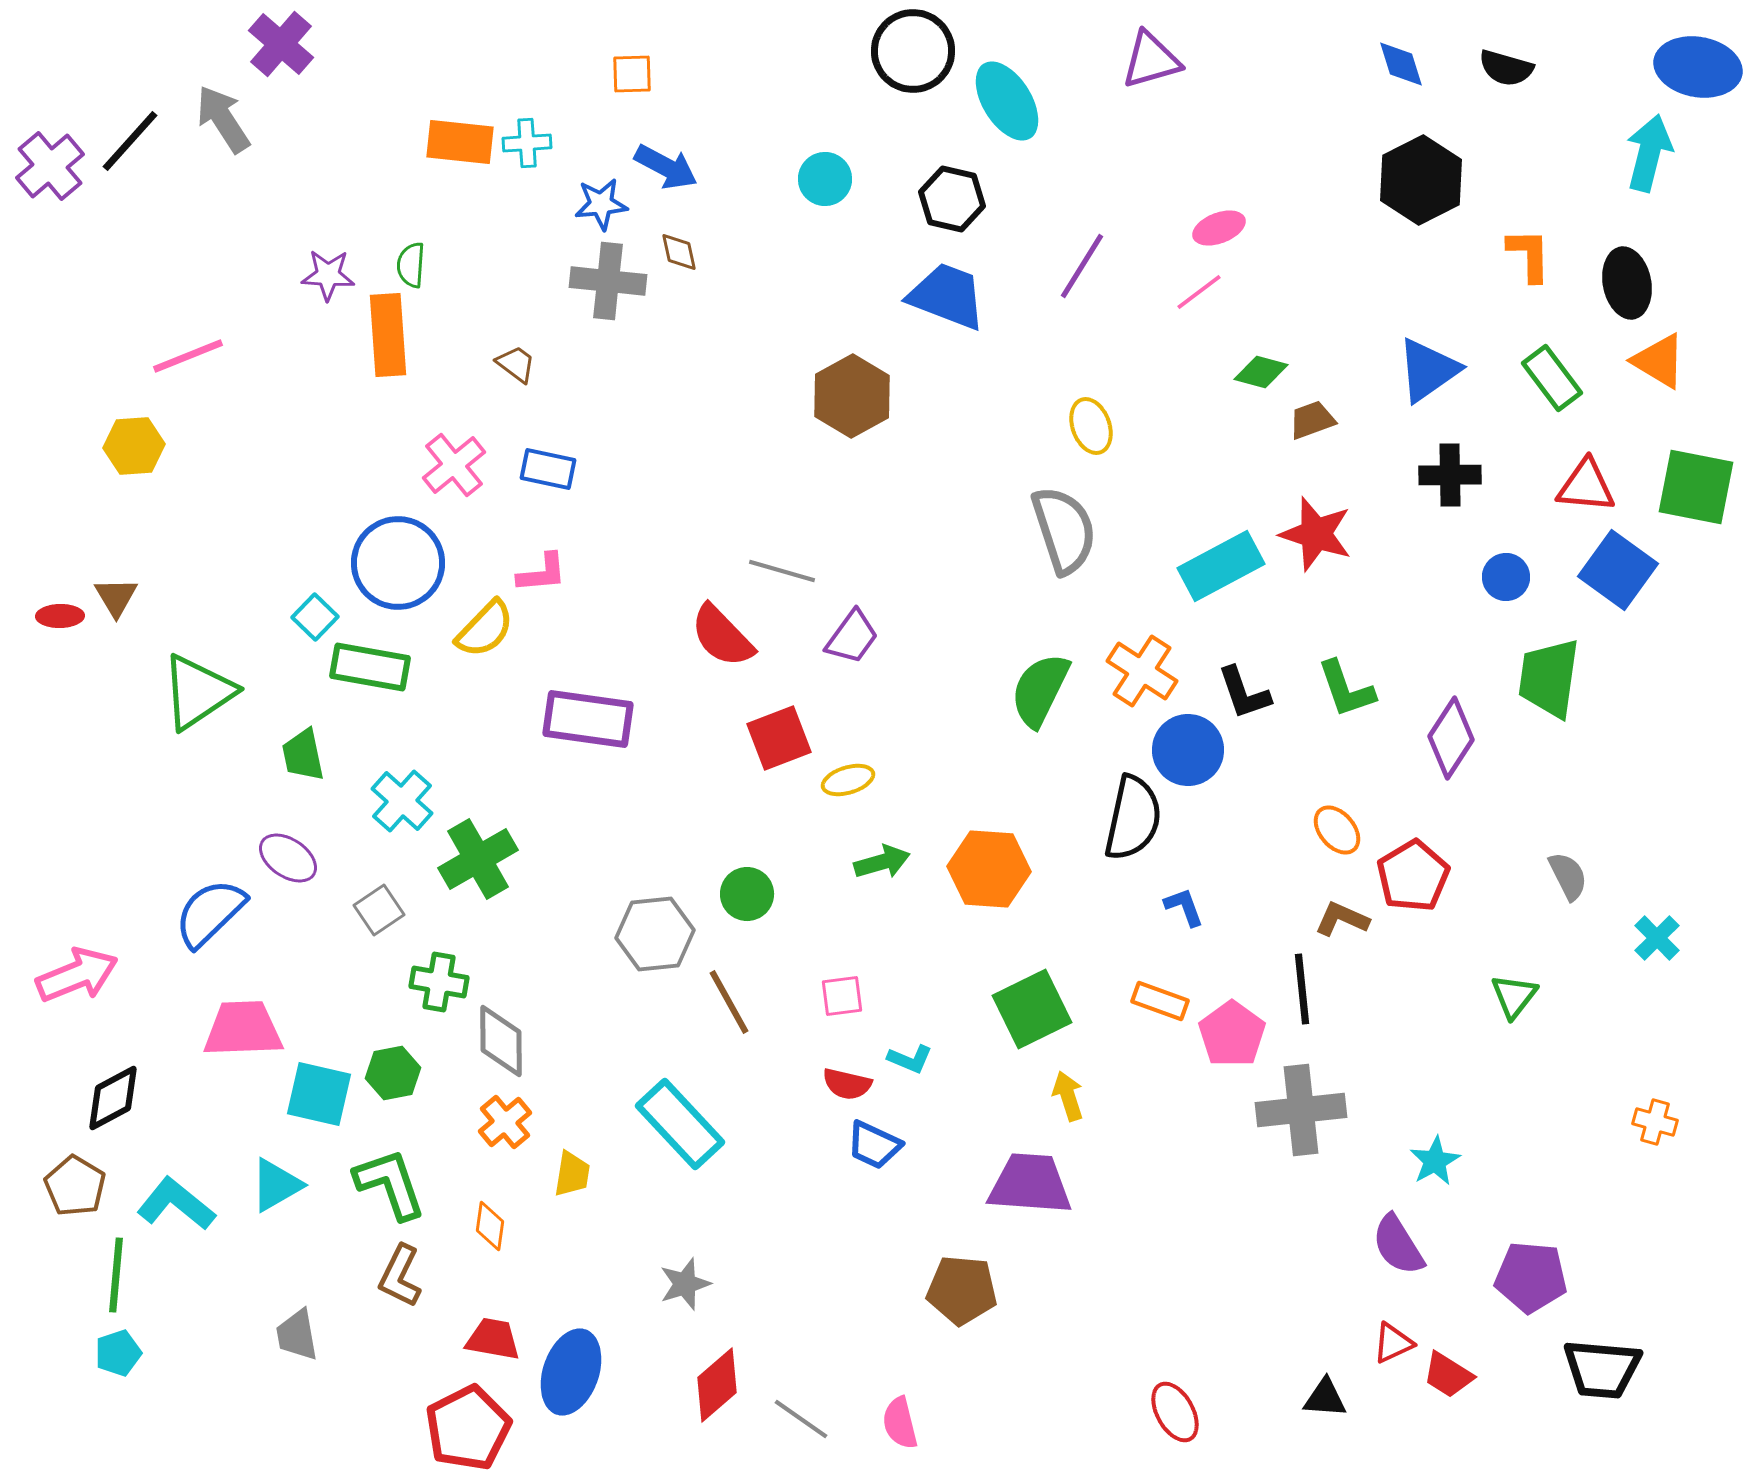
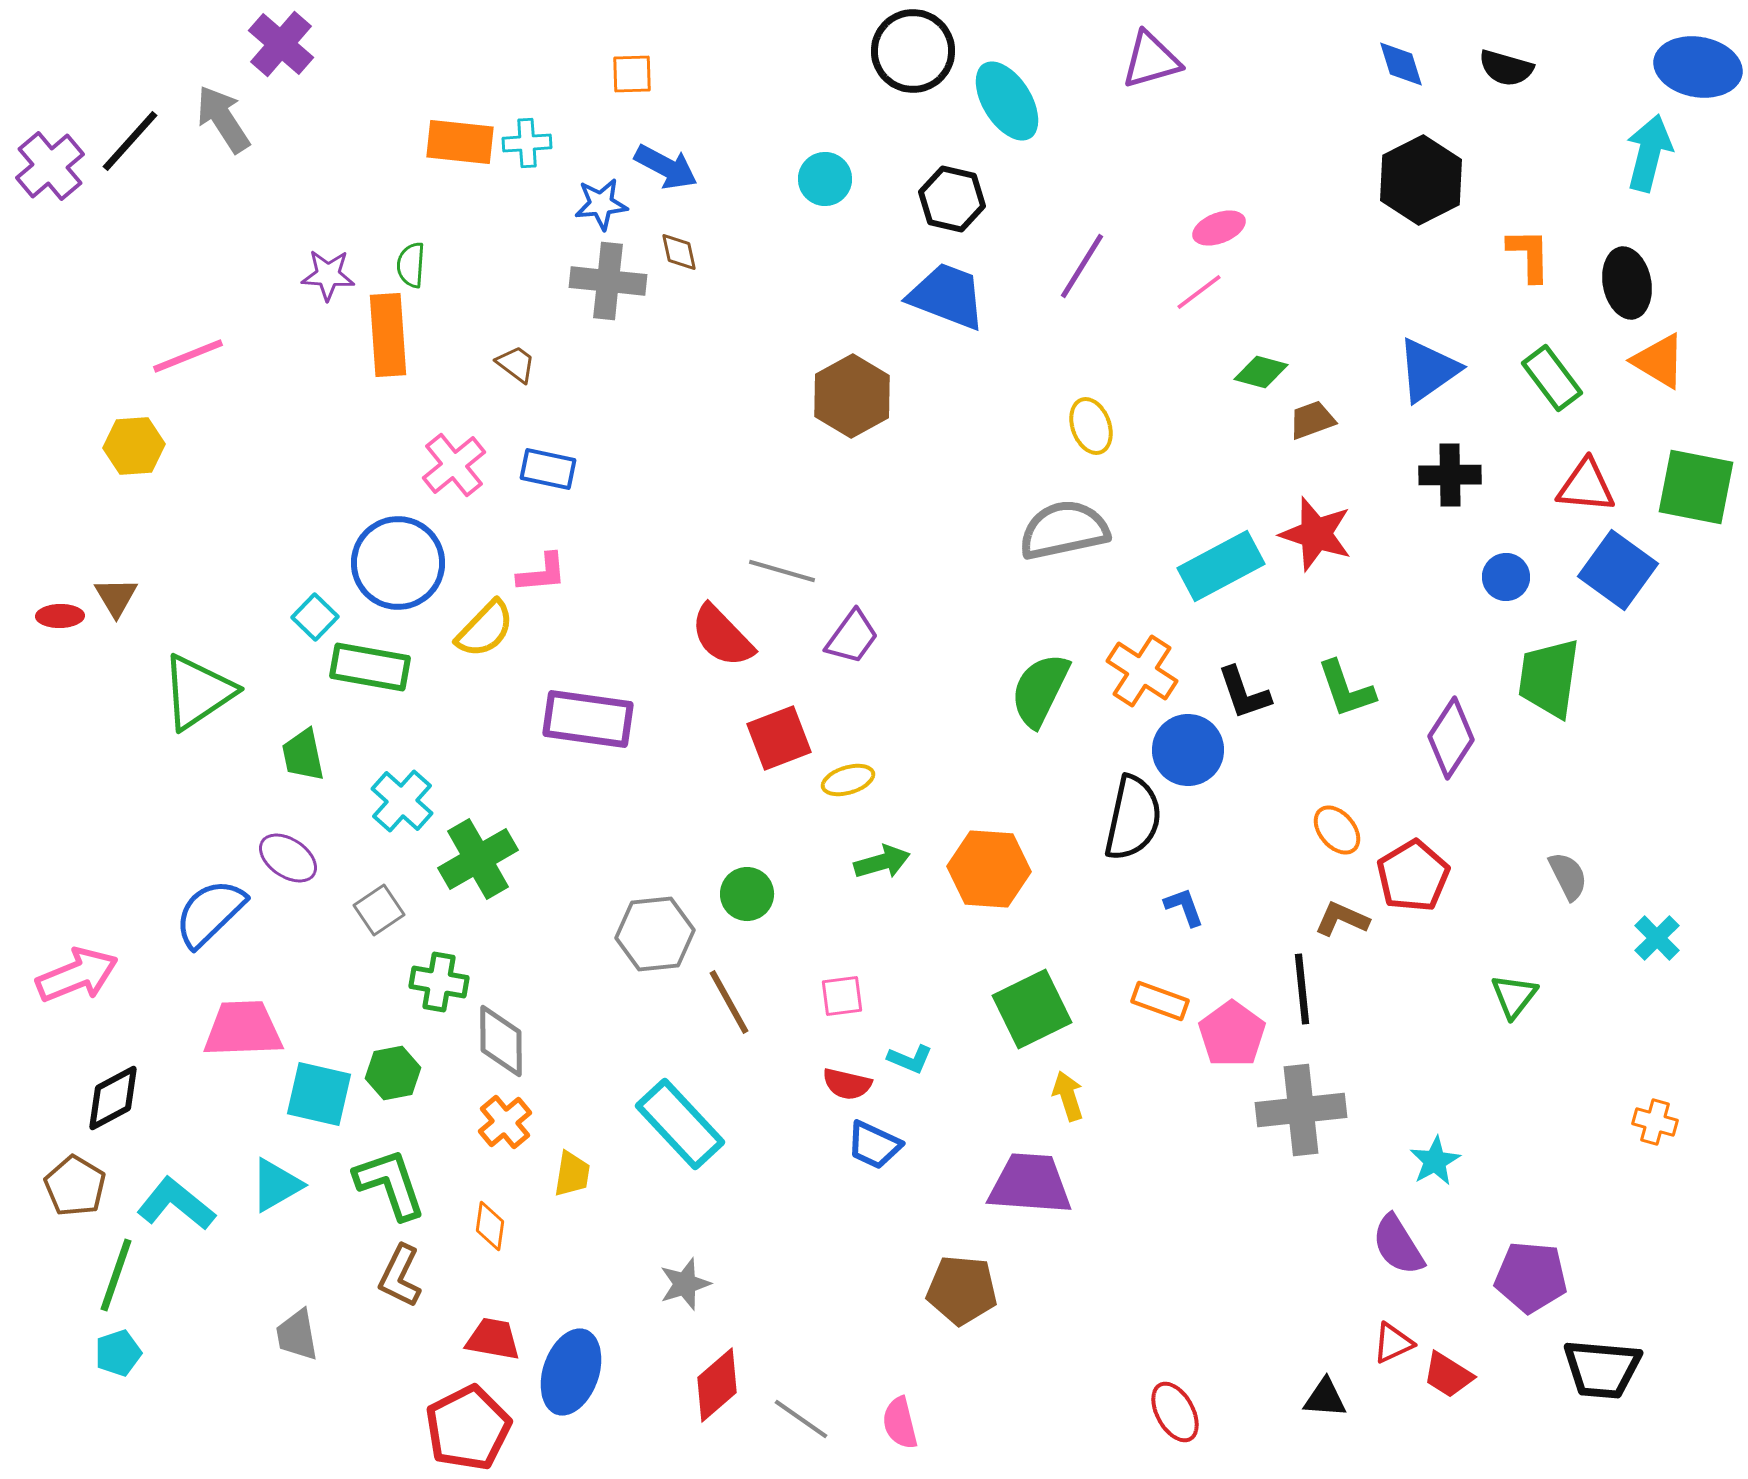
gray semicircle at (1064, 530): rotated 84 degrees counterclockwise
green line at (116, 1275): rotated 14 degrees clockwise
